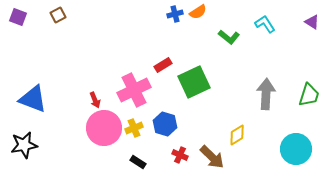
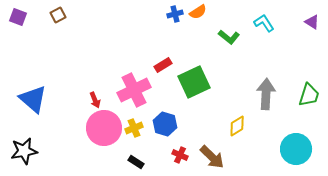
cyan L-shape: moved 1 px left, 1 px up
blue triangle: rotated 20 degrees clockwise
yellow diamond: moved 9 px up
black star: moved 6 px down
black rectangle: moved 2 px left
